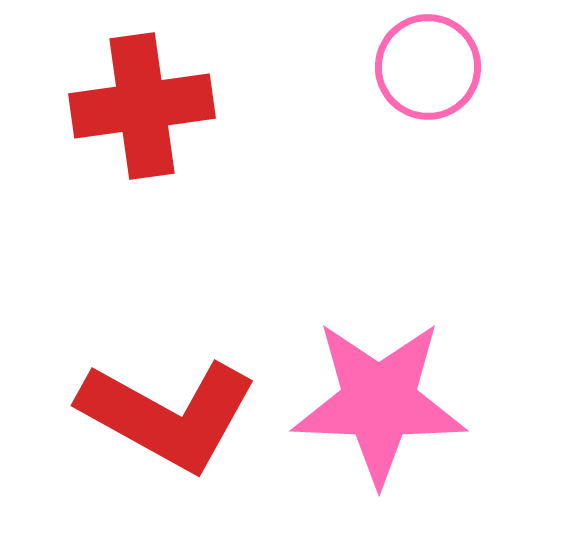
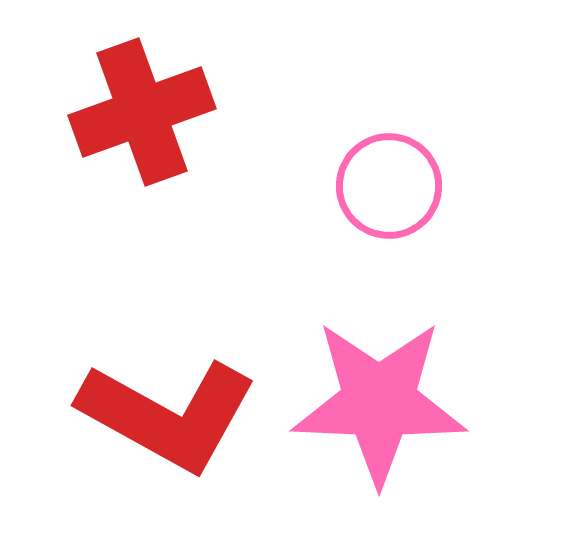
pink circle: moved 39 px left, 119 px down
red cross: moved 6 px down; rotated 12 degrees counterclockwise
